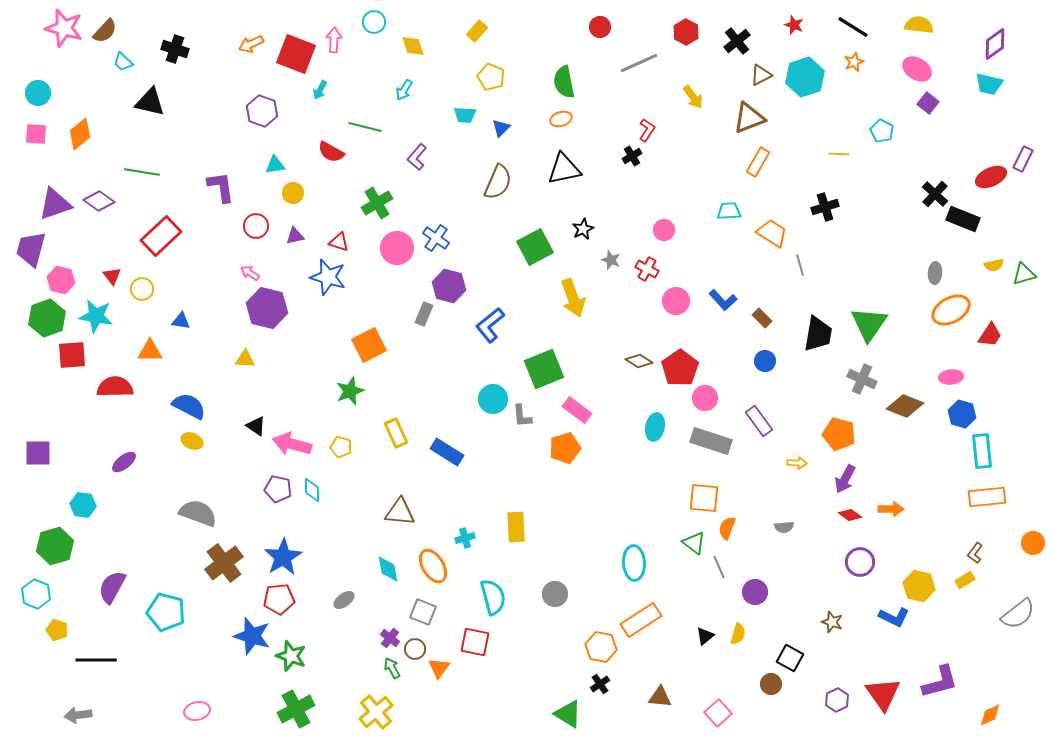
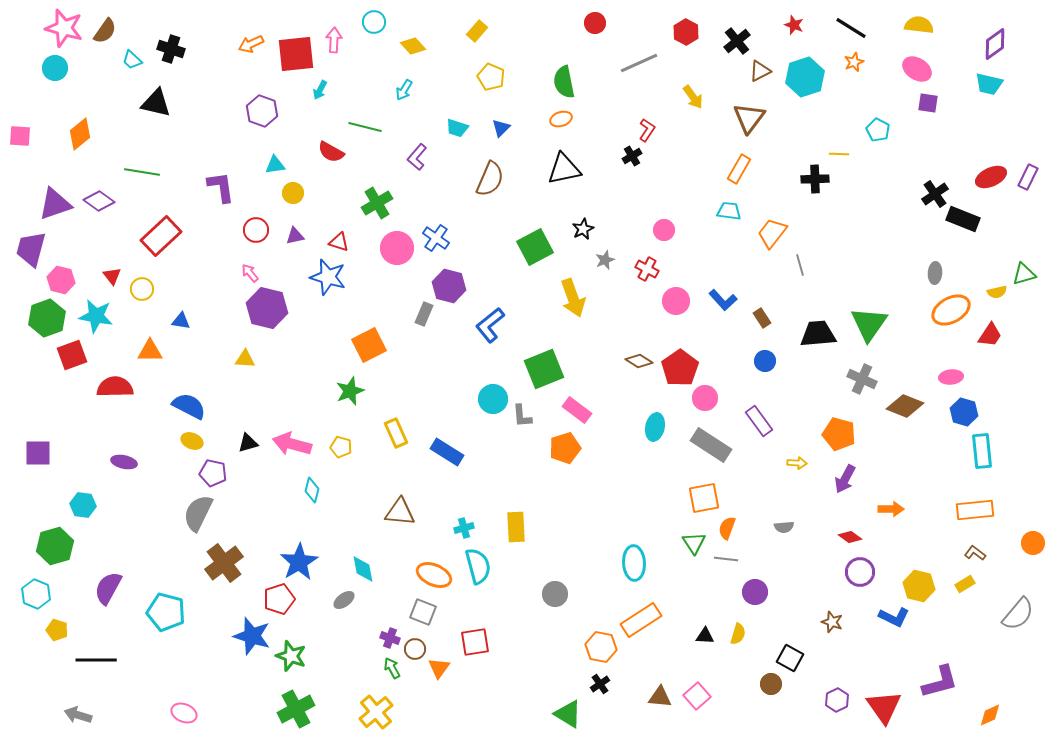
red circle at (600, 27): moved 5 px left, 4 px up
black line at (853, 27): moved 2 px left, 1 px down
brown semicircle at (105, 31): rotated 8 degrees counterclockwise
yellow diamond at (413, 46): rotated 25 degrees counterclockwise
black cross at (175, 49): moved 4 px left
red square at (296, 54): rotated 27 degrees counterclockwise
cyan trapezoid at (123, 62): moved 9 px right, 2 px up
brown triangle at (761, 75): moved 1 px left, 4 px up
cyan circle at (38, 93): moved 17 px right, 25 px up
black triangle at (150, 102): moved 6 px right, 1 px down
purple square at (928, 103): rotated 30 degrees counterclockwise
cyan trapezoid at (465, 115): moved 8 px left, 13 px down; rotated 15 degrees clockwise
brown triangle at (749, 118): rotated 32 degrees counterclockwise
cyan pentagon at (882, 131): moved 4 px left, 1 px up
pink square at (36, 134): moved 16 px left, 2 px down
purple rectangle at (1023, 159): moved 5 px right, 18 px down
orange rectangle at (758, 162): moved 19 px left, 7 px down
brown semicircle at (498, 182): moved 8 px left, 3 px up
black cross at (935, 194): rotated 12 degrees clockwise
black cross at (825, 207): moved 10 px left, 28 px up; rotated 16 degrees clockwise
cyan trapezoid at (729, 211): rotated 10 degrees clockwise
red circle at (256, 226): moved 4 px down
orange trapezoid at (772, 233): rotated 84 degrees counterclockwise
gray star at (611, 260): moved 6 px left; rotated 30 degrees clockwise
yellow semicircle at (994, 265): moved 3 px right, 27 px down
pink arrow at (250, 273): rotated 18 degrees clockwise
brown rectangle at (762, 318): rotated 12 degrees clockwise
black trapezoid at (818, 334): rotated 105 degrees counterclockwise
red square at (72, 355): rotated 16 degrees counterclockwise
blue hexagon at (962, 414): moved 2 px right, 2 px up
black triangle at (256, 426): moved 8 px left, 17 px down; rotated 50 degrees counterclockwise
gray rectangle at (711, 441): moved 4 px down; rotated 15 degrees clockwise
purple ellipse at (124, 462): rotated 50 degrees clockwise
purple pentagon at (278, 489): moved 65 px left, 16 px up
cyan diamond at (312, 490): rotated 15 degrees clockwise
orange rectangle at (987, 497): moved 12 px left, 13 px down
orange square at (704, 498): rotated 16 degrees counterclockwise
gray semicircle at (198, 513): rotated 84 degrees counterclockwise
red diamond at (850, 515): moved 22 px down
cyan cross at (465, 538): moved 1 px left, 10 px up
green triangle at (694, 543): rotated 20 degrees clockwise
brown L-shape at (975, 553): rotated 90 degrees clockwise
blue star at (283, 557): moved 16 px right, 5 px down
purple circle at (860, 562): moved 10 px down
orange ellipse at (433, 566): moved 1 px right, 9 px down; rotated 36 degrees counterclockwise
gray line at (719, 567): moved 7 px right, 8 px up; rotated 60 degrees counterclockwise
cyan diamond at (388, 569): moved 25 px left
yellow rectangle at (965, 580): moved 4 px down
purple semicircle at (112, 587): moved 4 px left, 1 px down
cyan semicircle at (493, 597): moved 15 px left, 31 px up
red pentagon at (279, 599): rotated 12 degrees counterclockwise
gray semicircle at (1018, 614): rotated 12 degrees counterclockwise
black triangle at (705, 636): rotated 42 degrees clockwise
purple cross at (390, 638): rotated 18 degrees counterclockwise
red square at (475, 642): rotated 20 degrees counterclockwise
red triangle at (883, 694): moved 1 px right, 13 px down
pink ellipse at (197, 711): moved 13 px left, 2 px down; rotated 35 degrees clockwise
pink square at (718, 713): moved 21 px left, 17 px up
gray arrow at (78, 715): rotated 24 degrees clockwise
